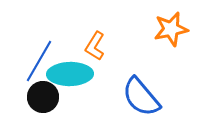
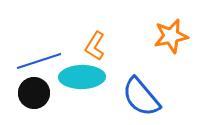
orange star: moved 7 px down
blue line: rotated 42 degrees clockwise
cyan ellipse: moved 12 px right, 3 px down
black circle: moved 9 px left, 4 px up
